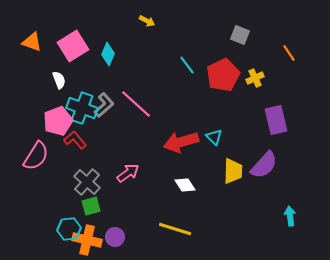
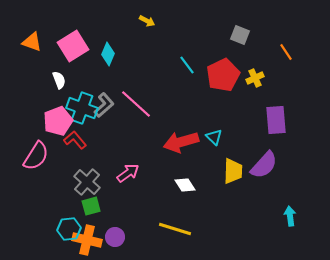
orange line: moved 3 px left, 1 px up
purple rectangle: rotated 8 degrees clockwise
